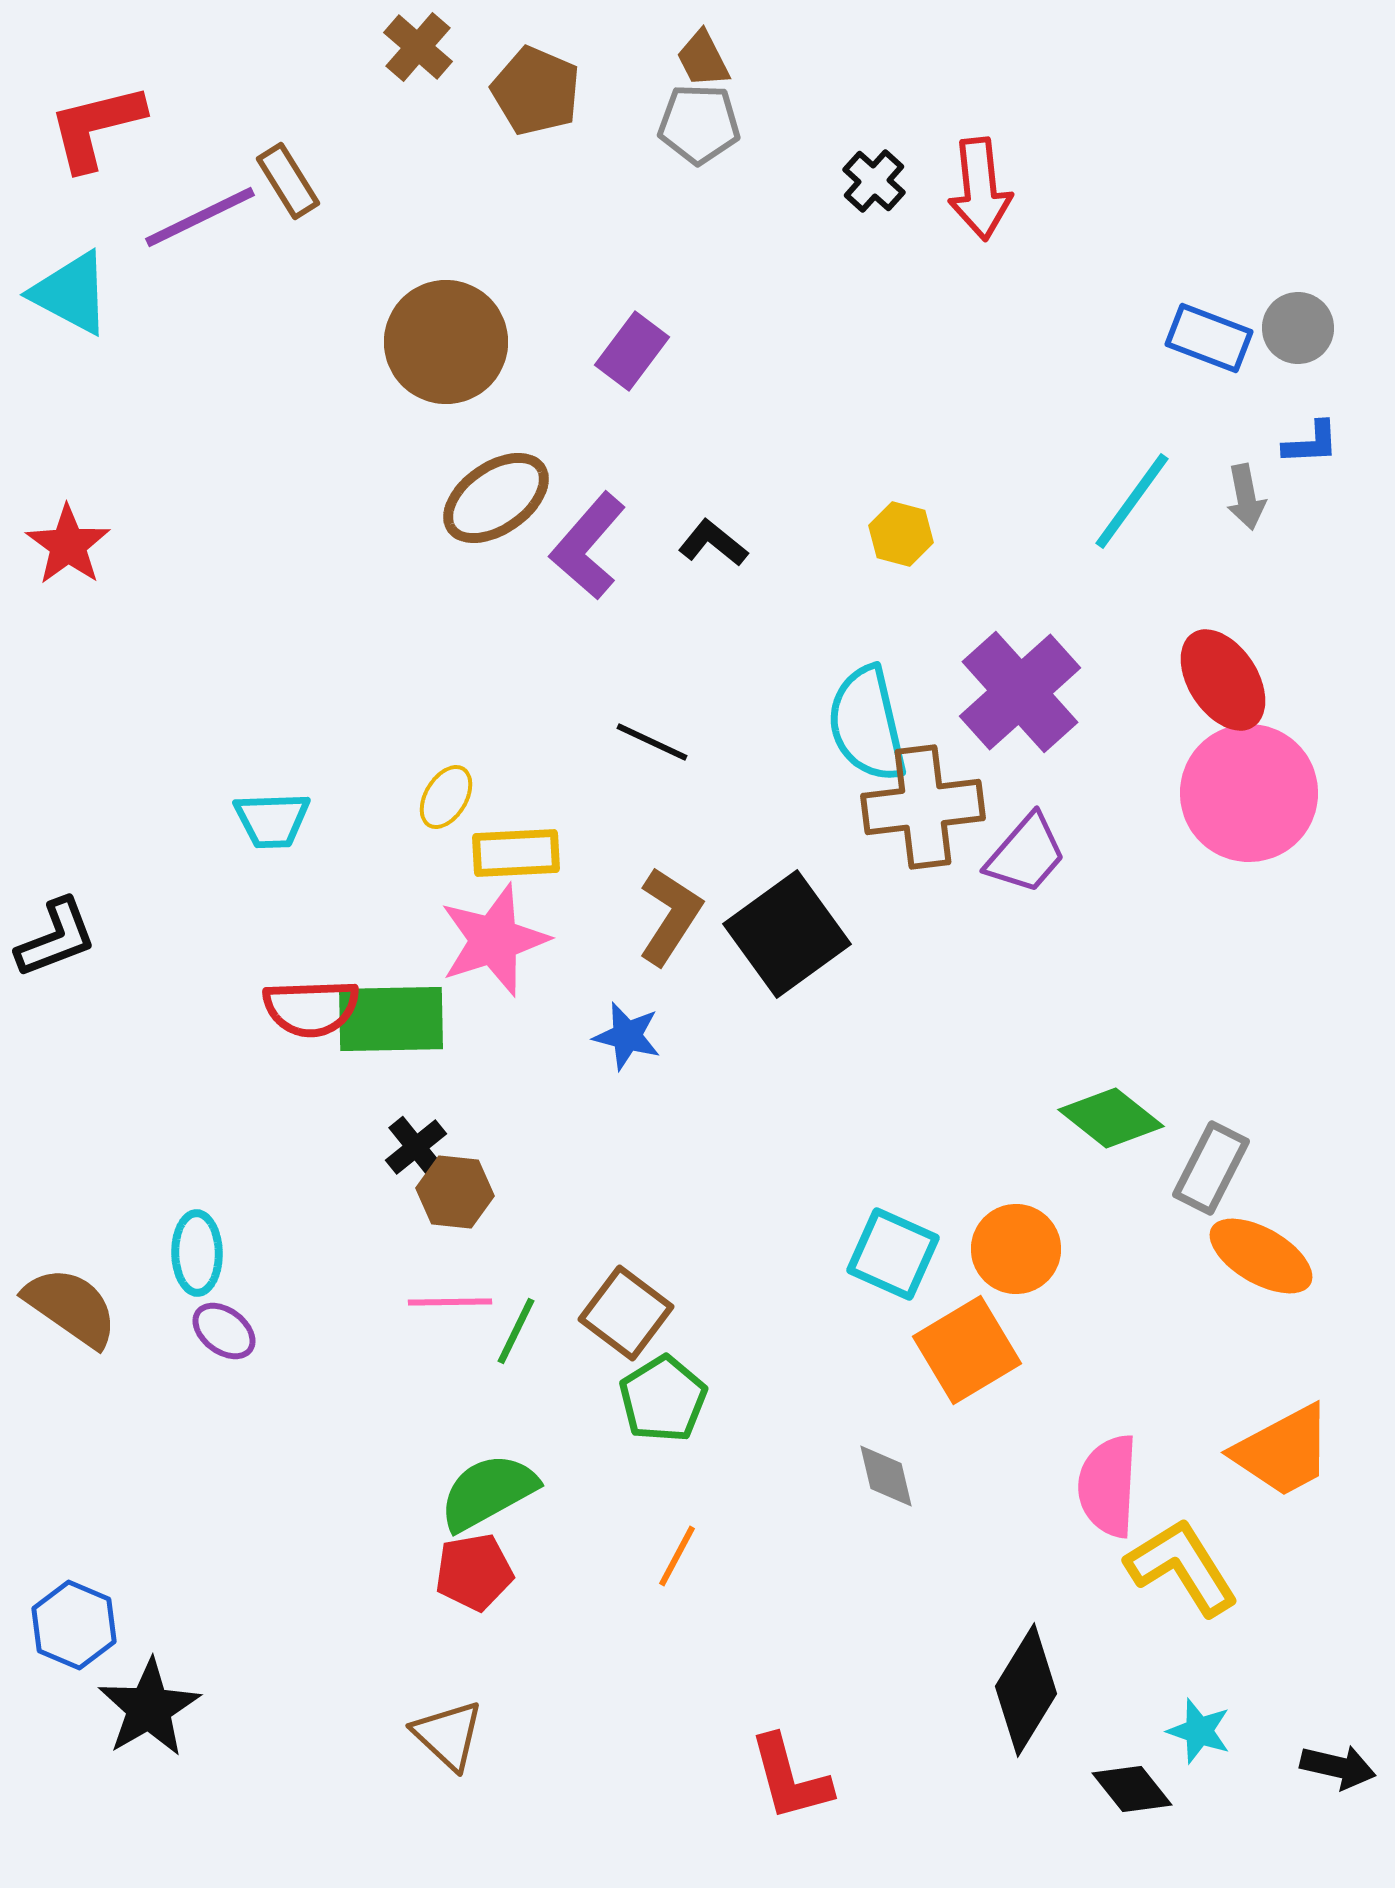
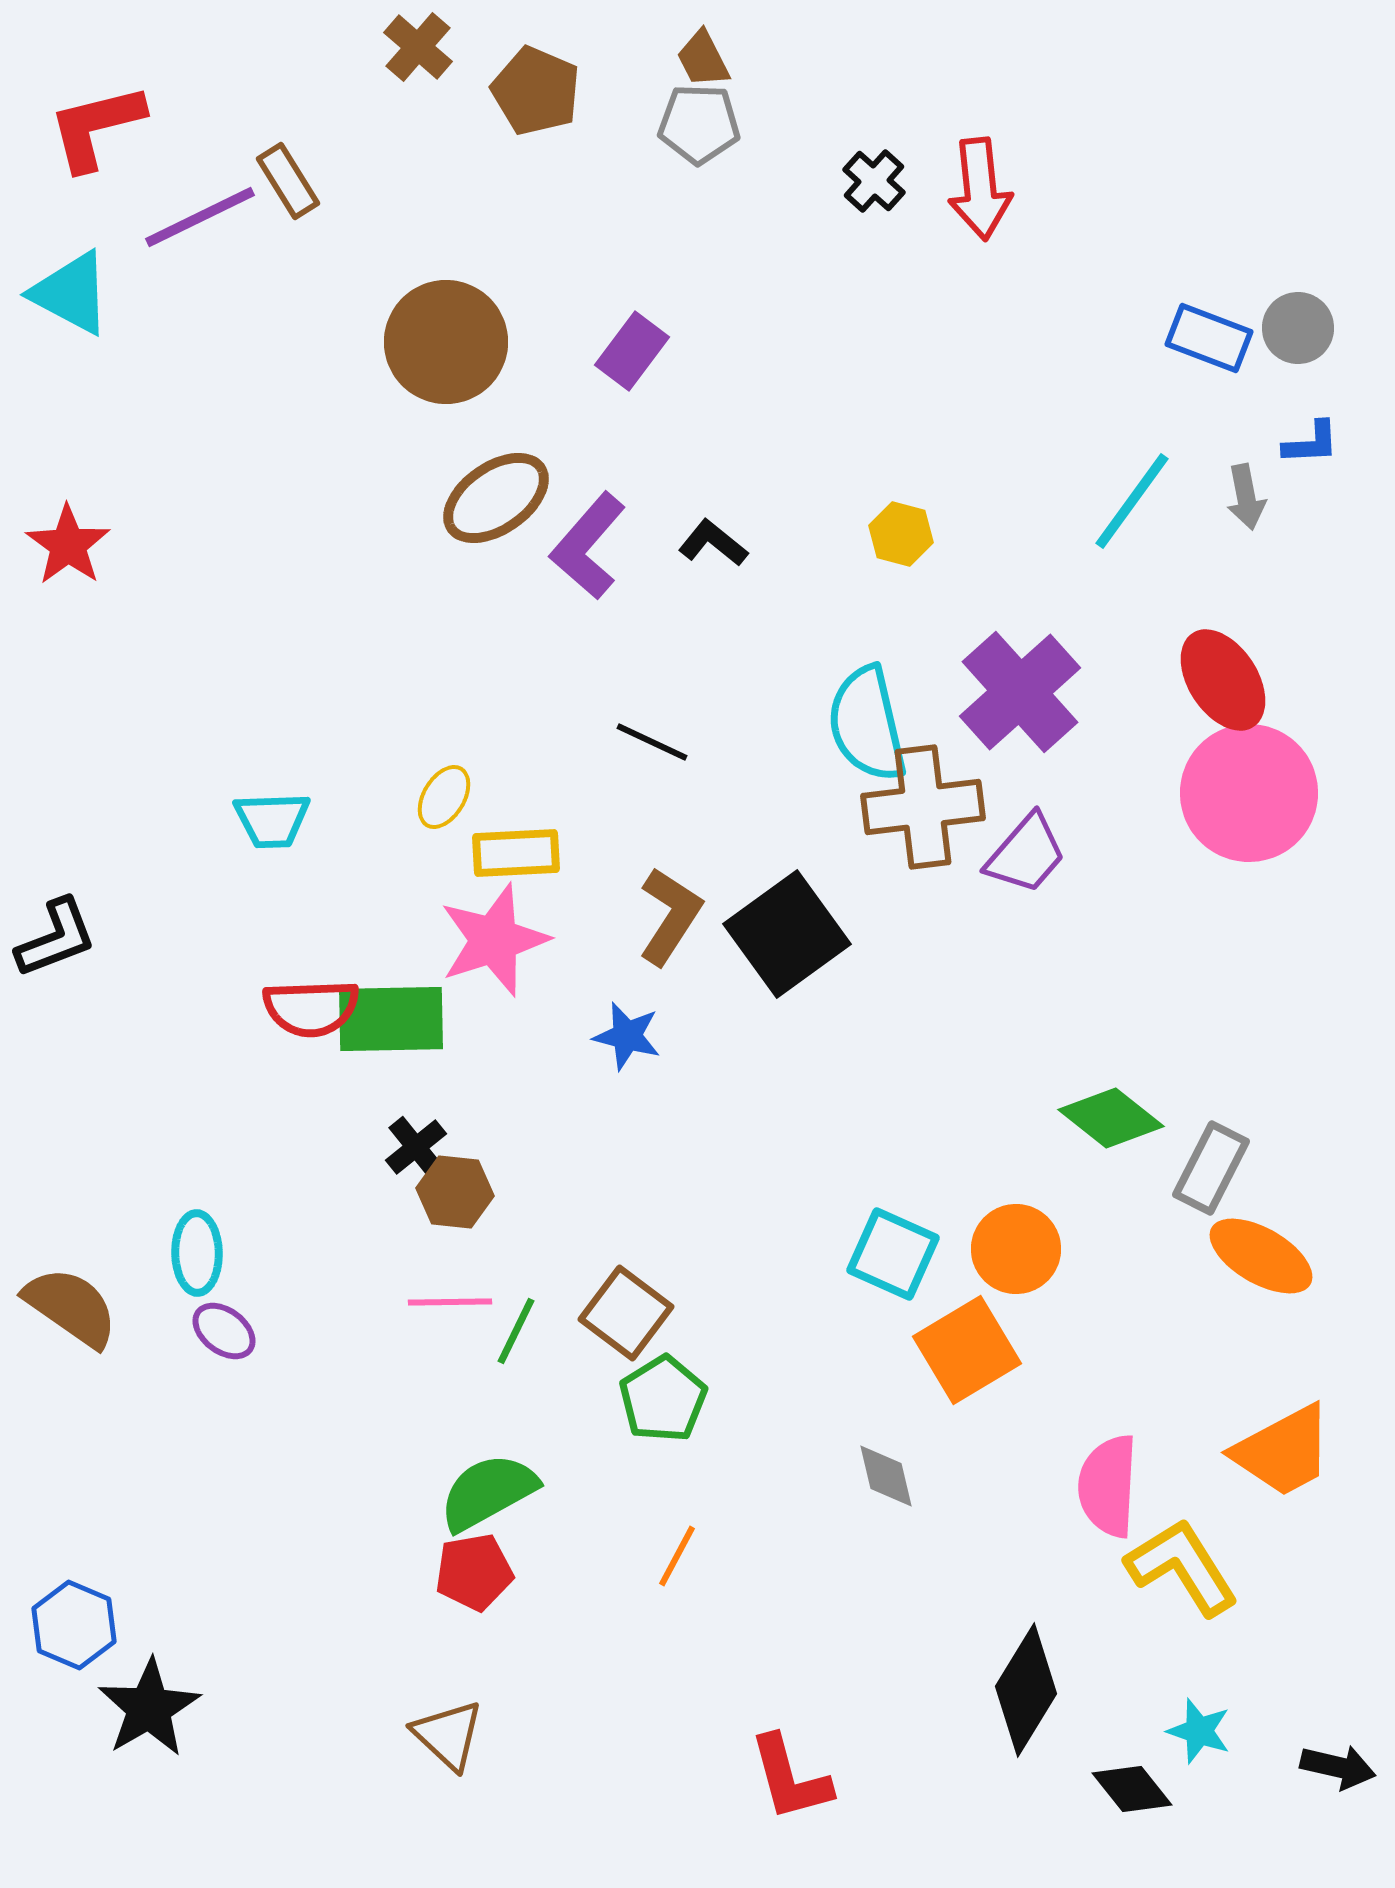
yellow ellipse at (446, 797): moved 2 px left
